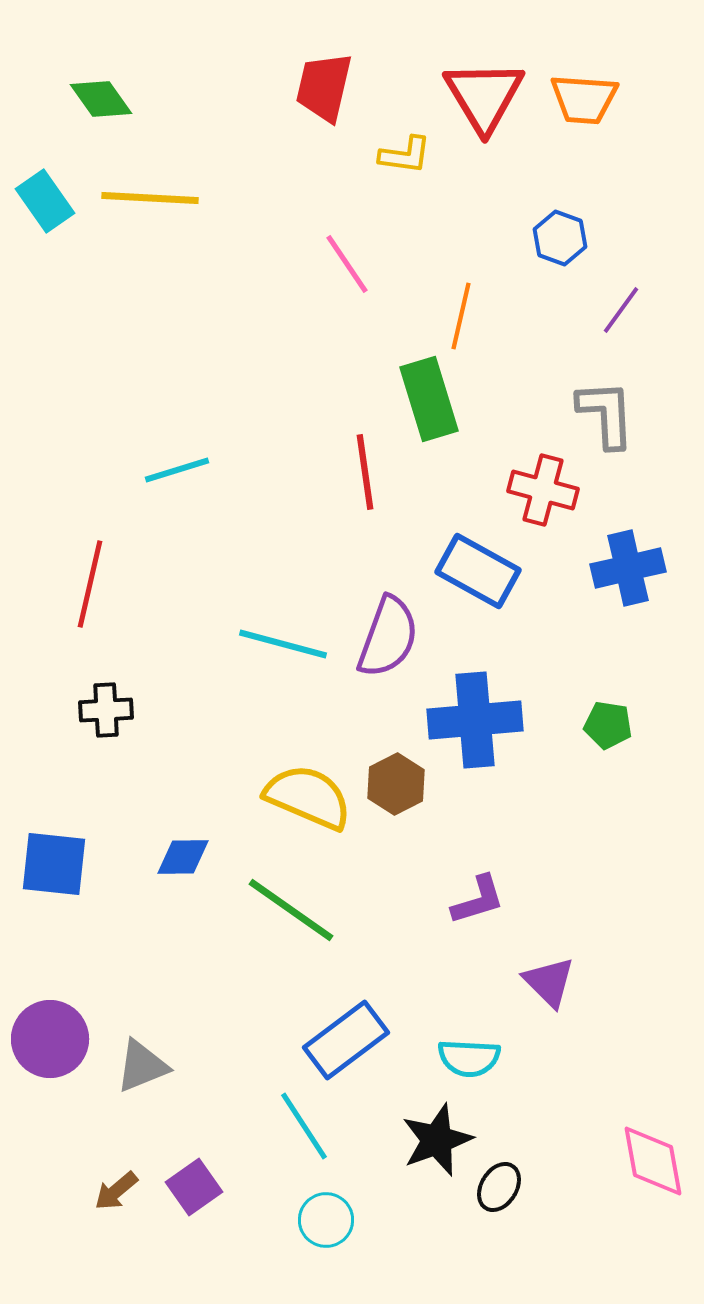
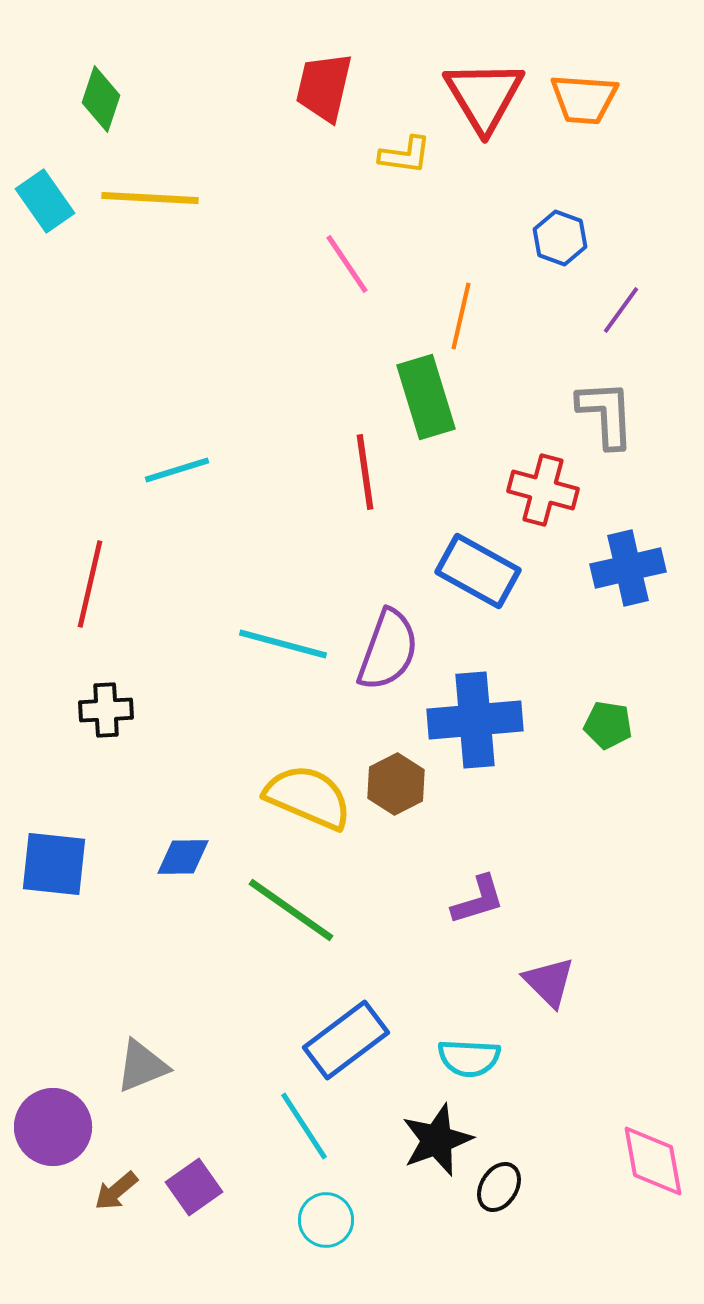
green diamond at (101, 99): rotated 54 degrees clockwise
green rectangle at (429, 399): moved 3 px left, 2 px up
purple semicircle at (388, 637): moved 13 px down
purple circle at (50, 1039): moved 3 px right, 88 px down
